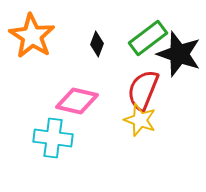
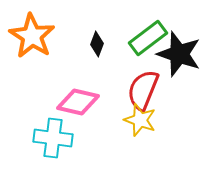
pink diamond: moved 1 px right, 1 px down
